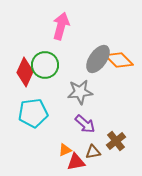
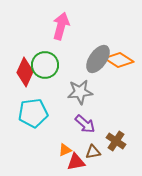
orange diamond: rotated 12 degrees counterclockwise
brown cross: rotated 18 degrees counterclockwise
